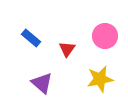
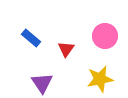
red triangle: moved 1 px left
purple triangle: rotated 15 degrees clockwise
